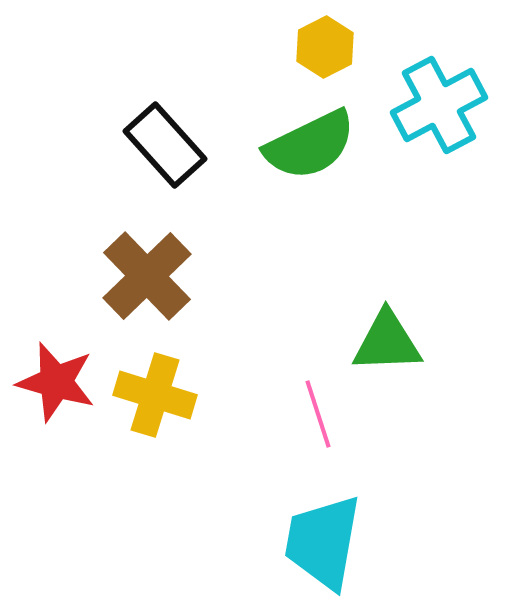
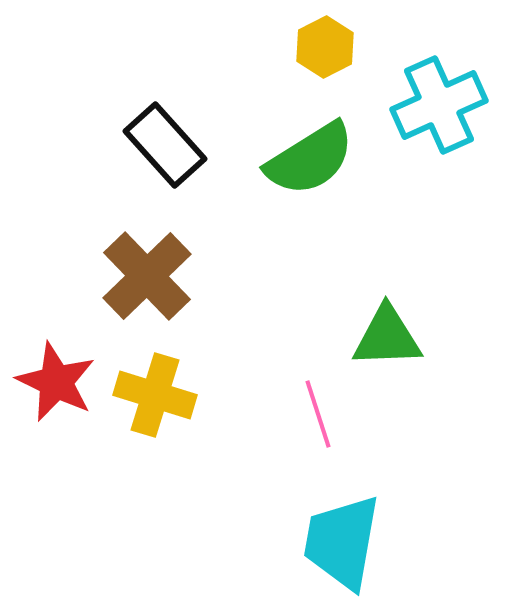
cyan cross: rotated 4 degrees clockwise
green semicircle: moved 14 px down; rotated 6 degrees counterclockwise
green triangle: moved 5 px up
red star: rotated 10 degrees clockwise
cyan trapezoid: moved 19 px right
